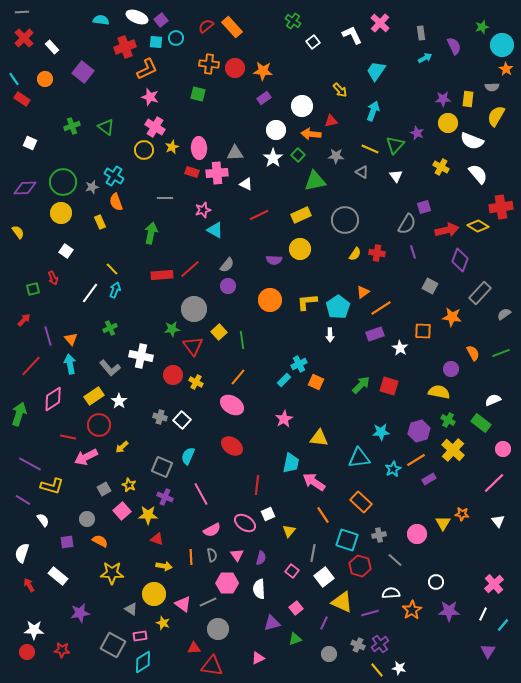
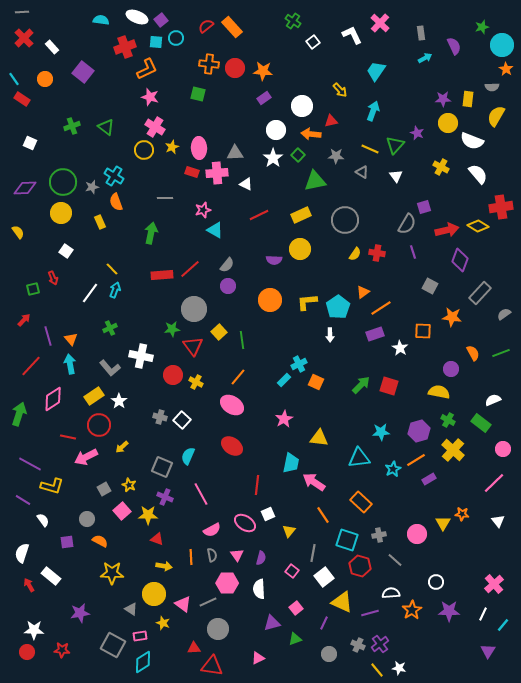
white rectangle at (58, 576): moved 7 px left
